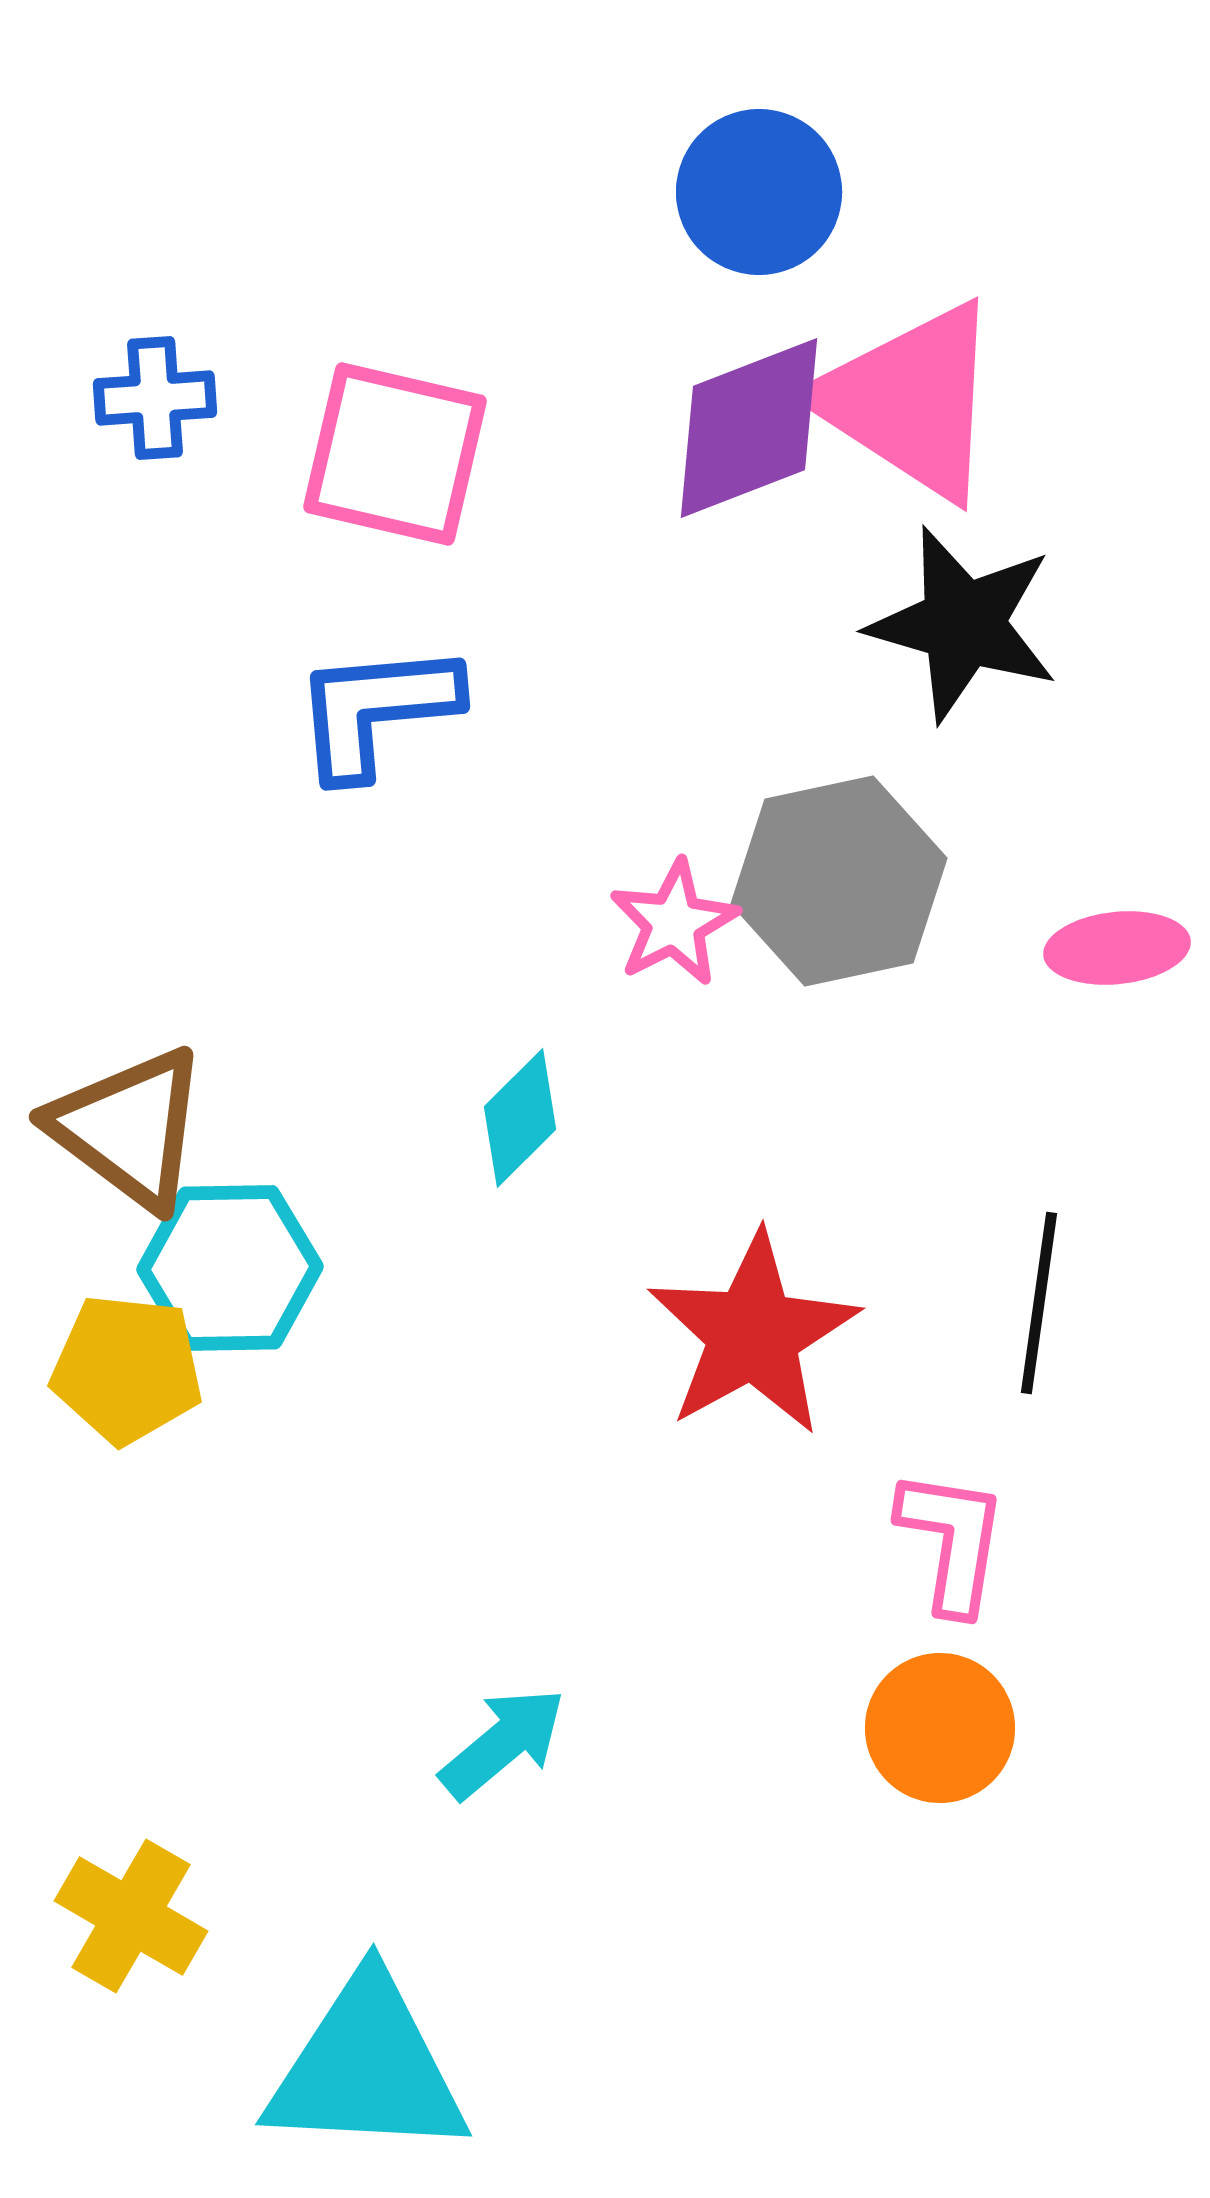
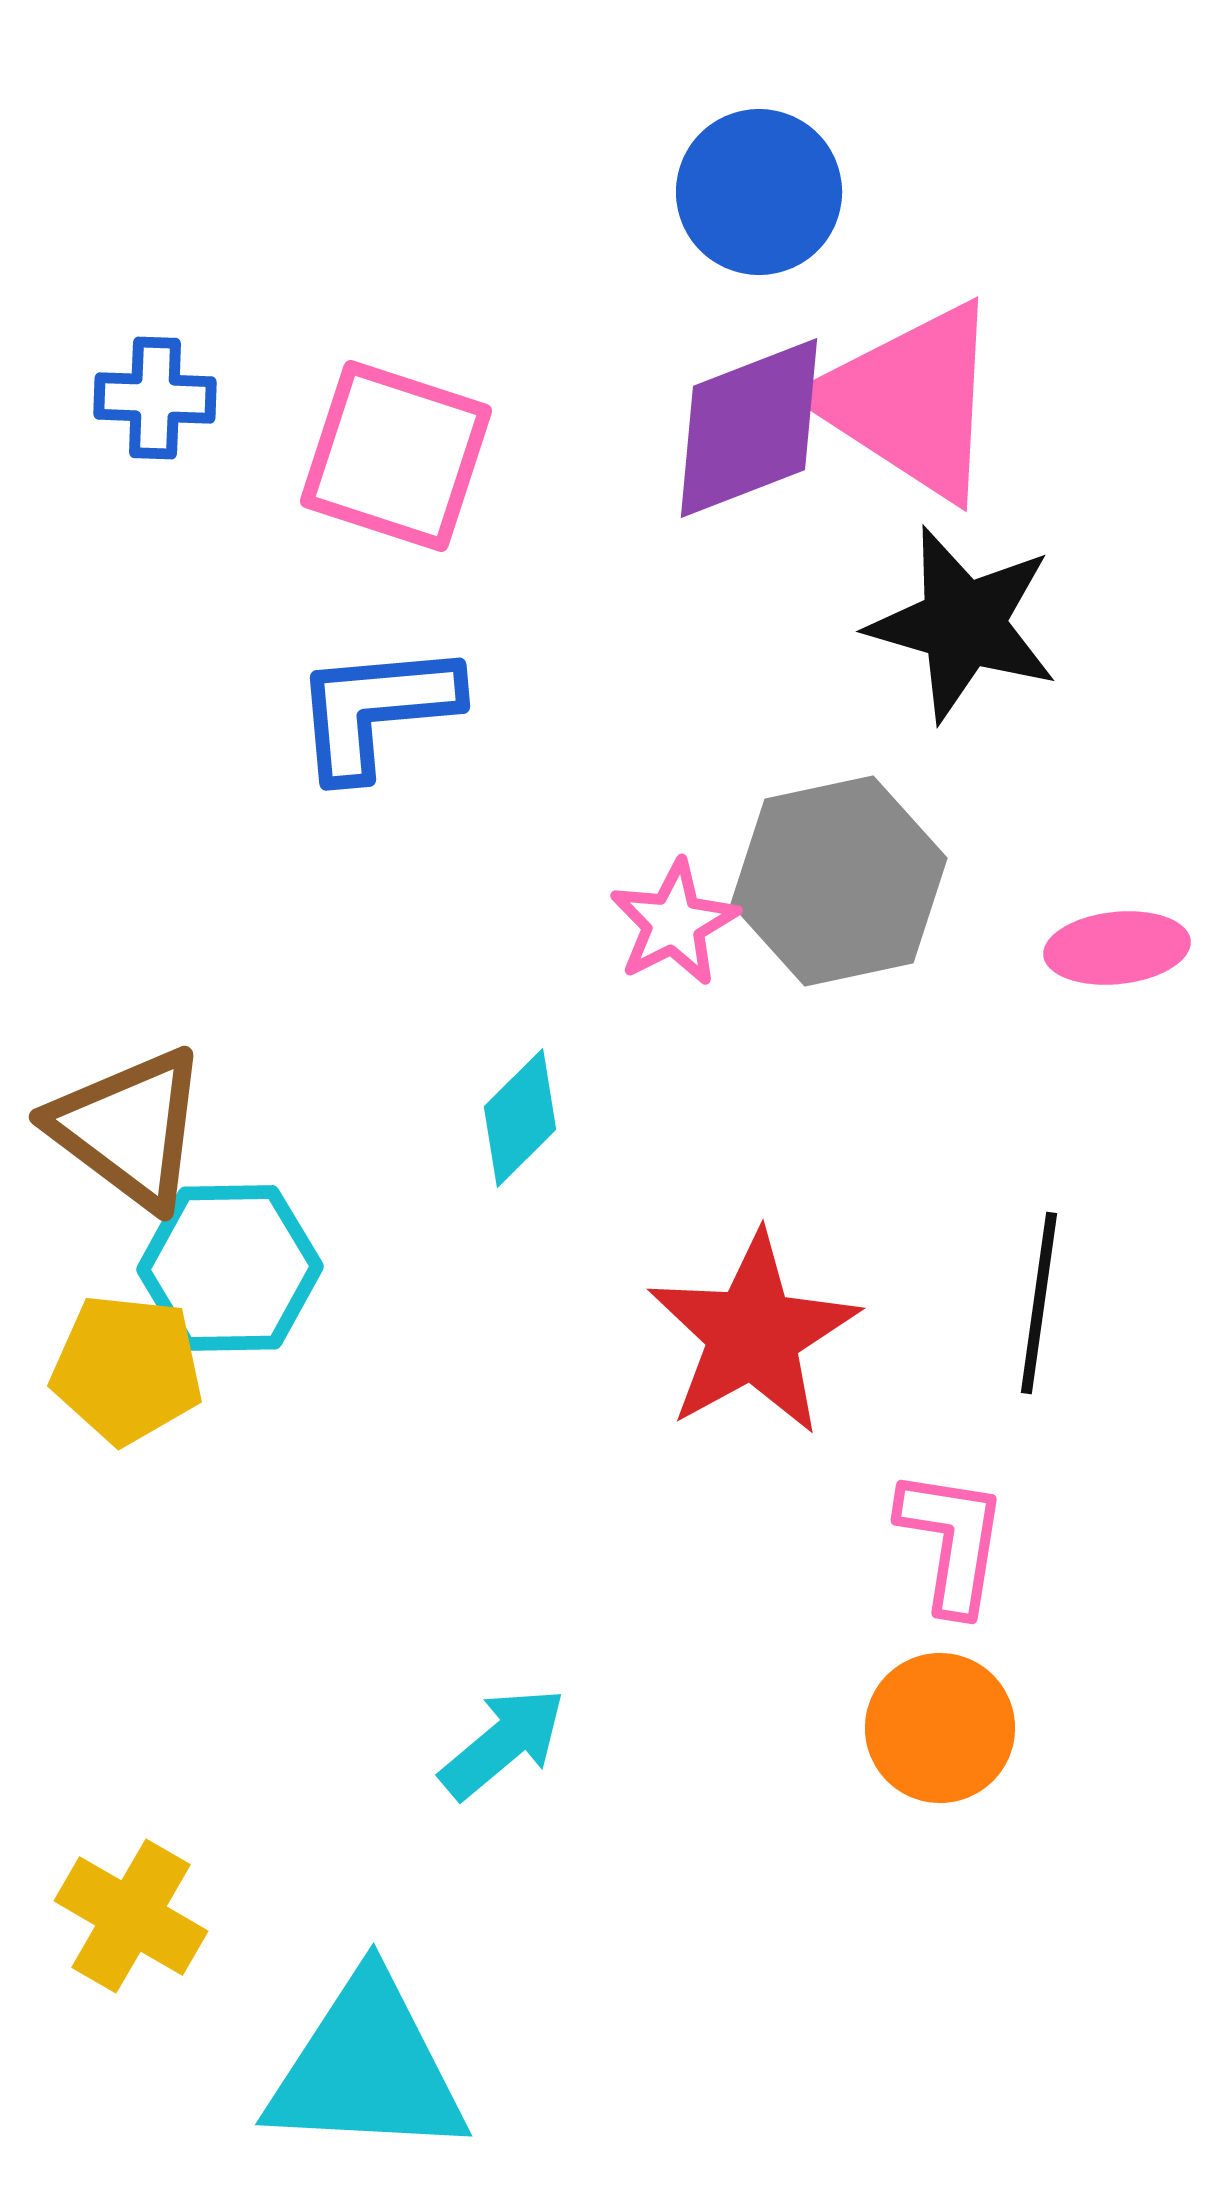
blue cross: rotated 6 degrees clockwise
pink square: moved 1 px right, 2 px down; rotated 5 degrees clockwise
